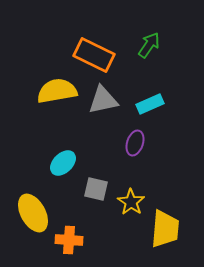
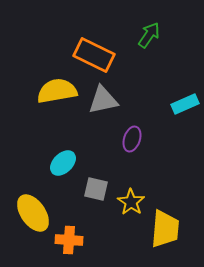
green arrow: moved 10 px up
cyan rectangle: moved 35 px right
purple ellipse: moved 3 px left, 4 px up
yellow ellipse: rotated 6 degrees counterclockwise
